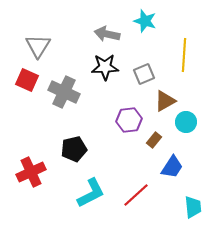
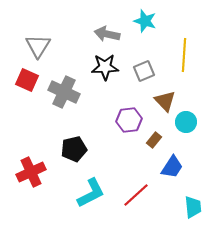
gray square: moved 3 px up
brown triangle: rotated 45 degrees counterclockwise
